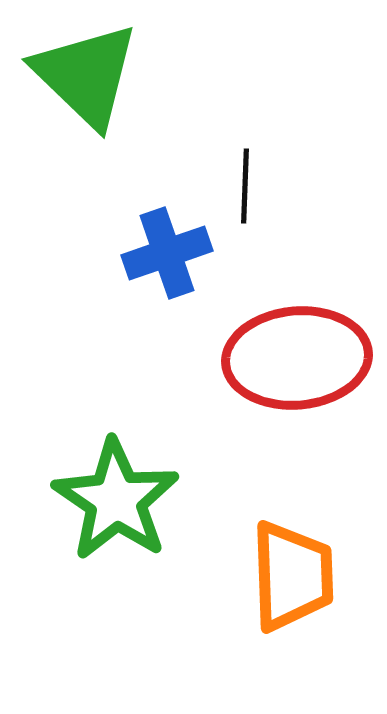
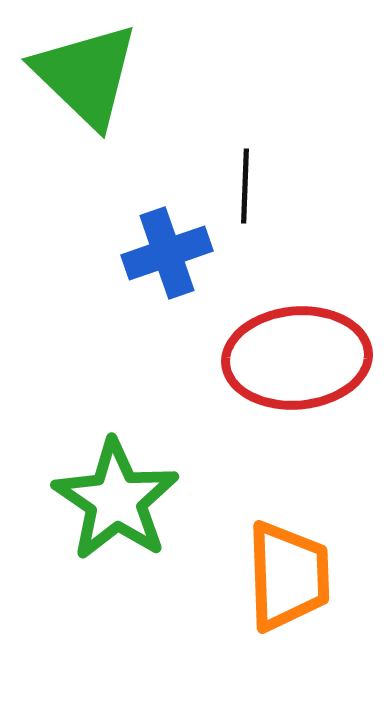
orange trapezoid: moved 4 px left
